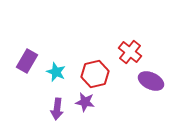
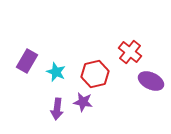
purple star: moved 2 px left
